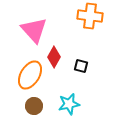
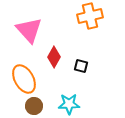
orange cross: rotated 20 degrees counterclockwise
pink triangle: moved 5 px left
orange ellipse: moved 6 px left, 4 px down; rotated 60 degrees counterclockwise
cyan star: rotated 10 degrees clockwise
